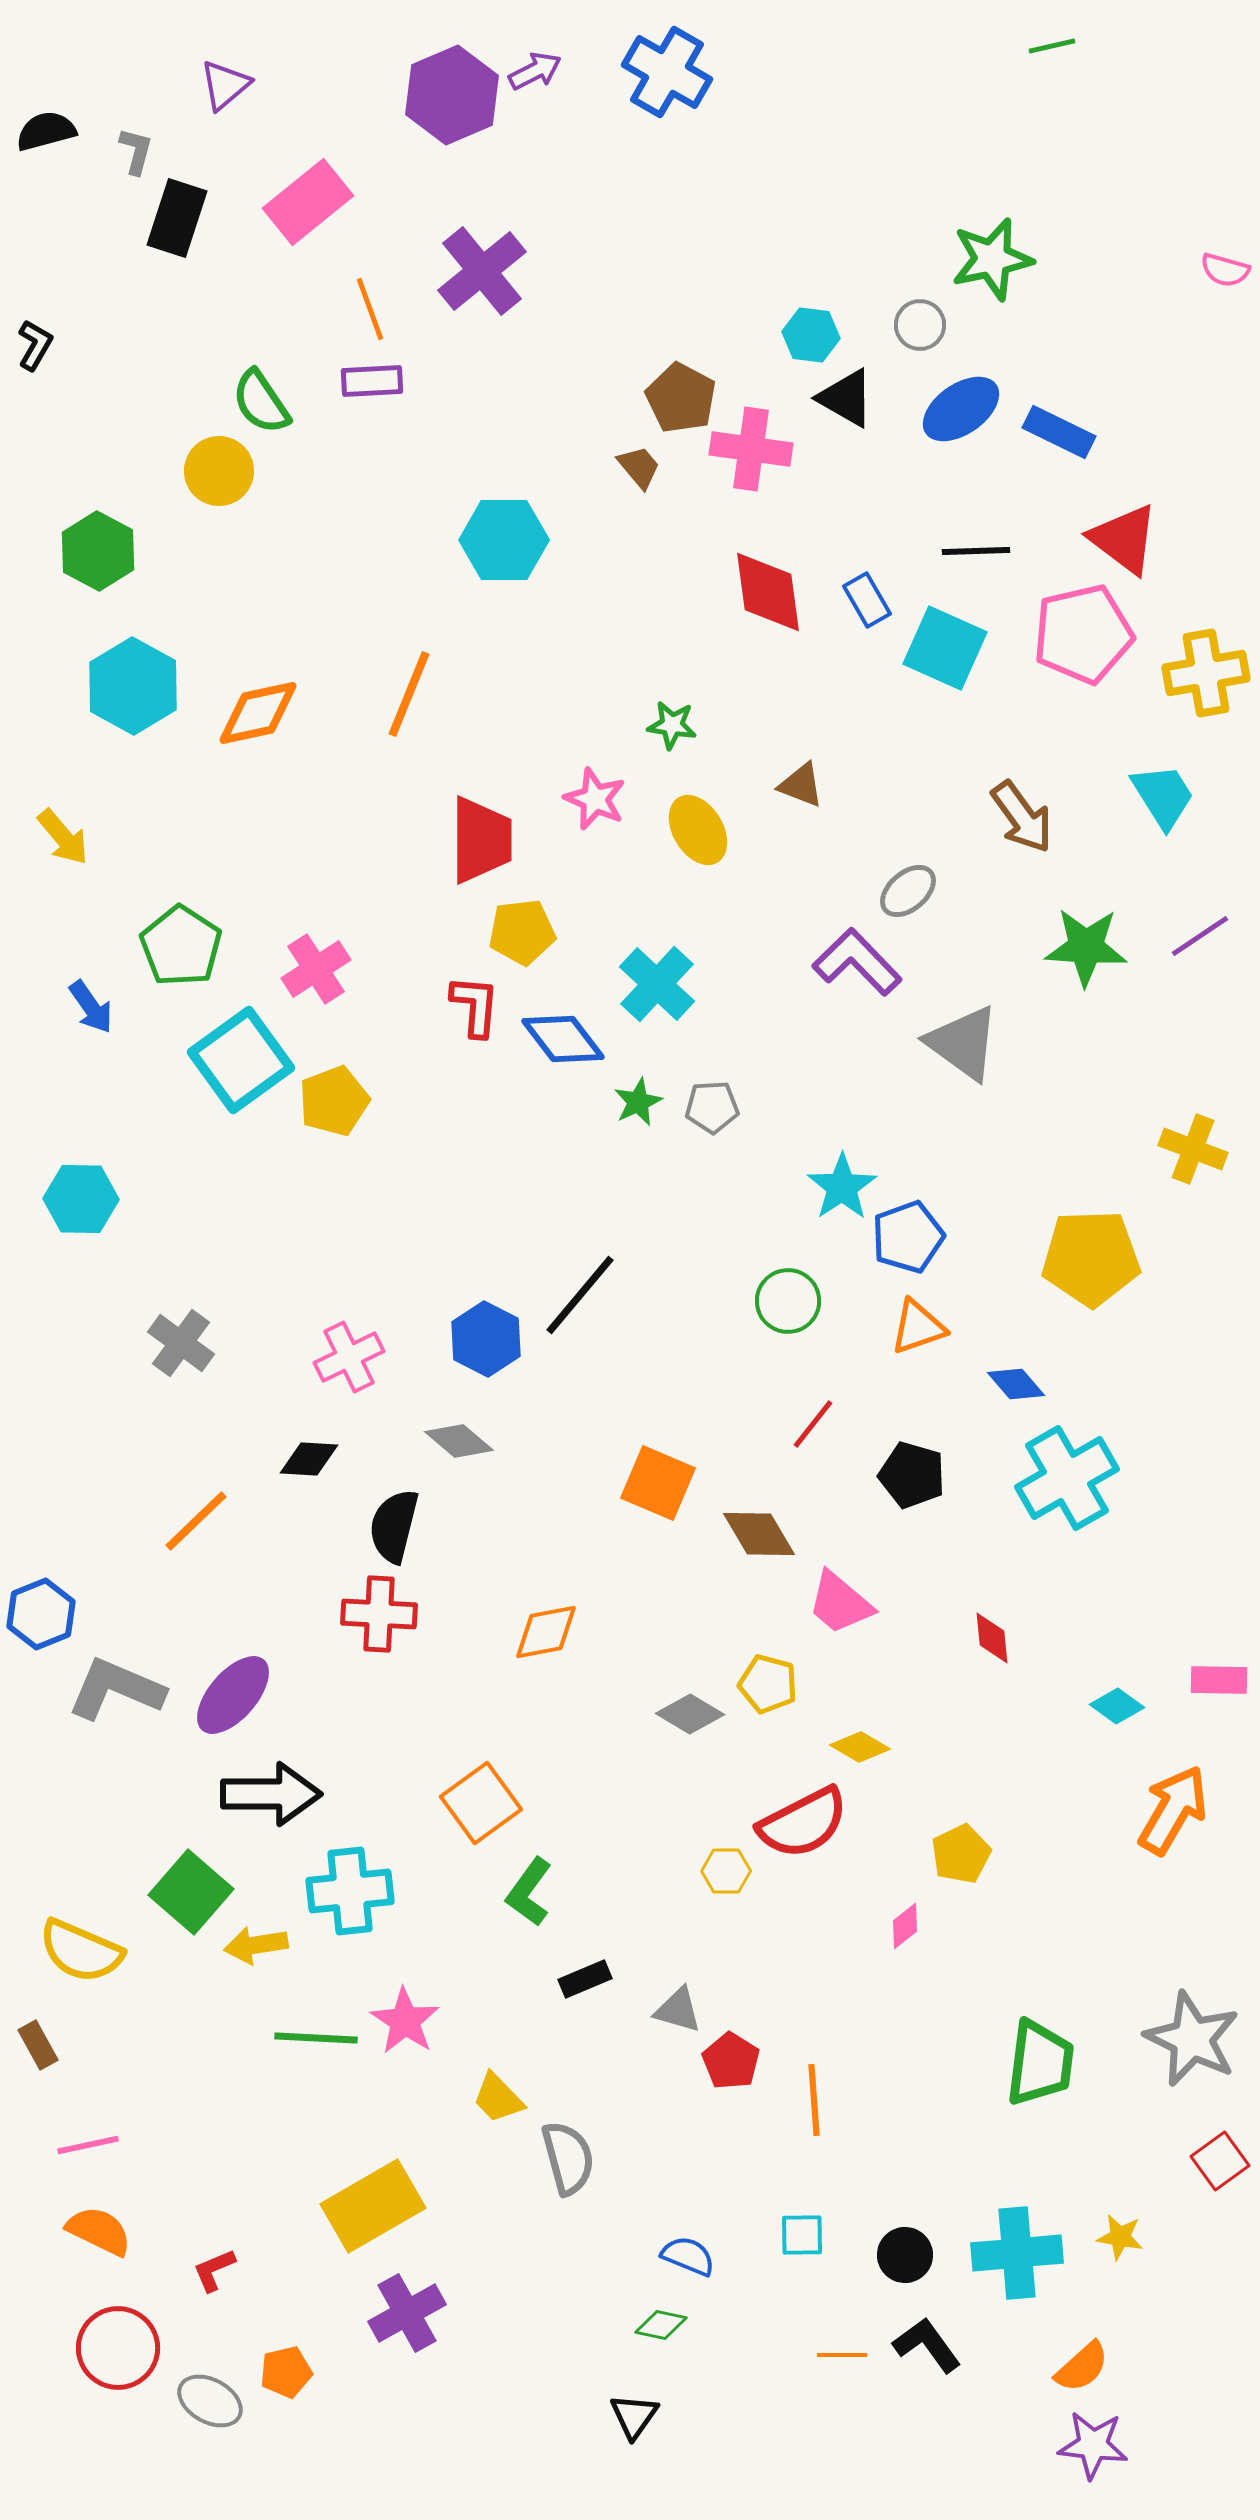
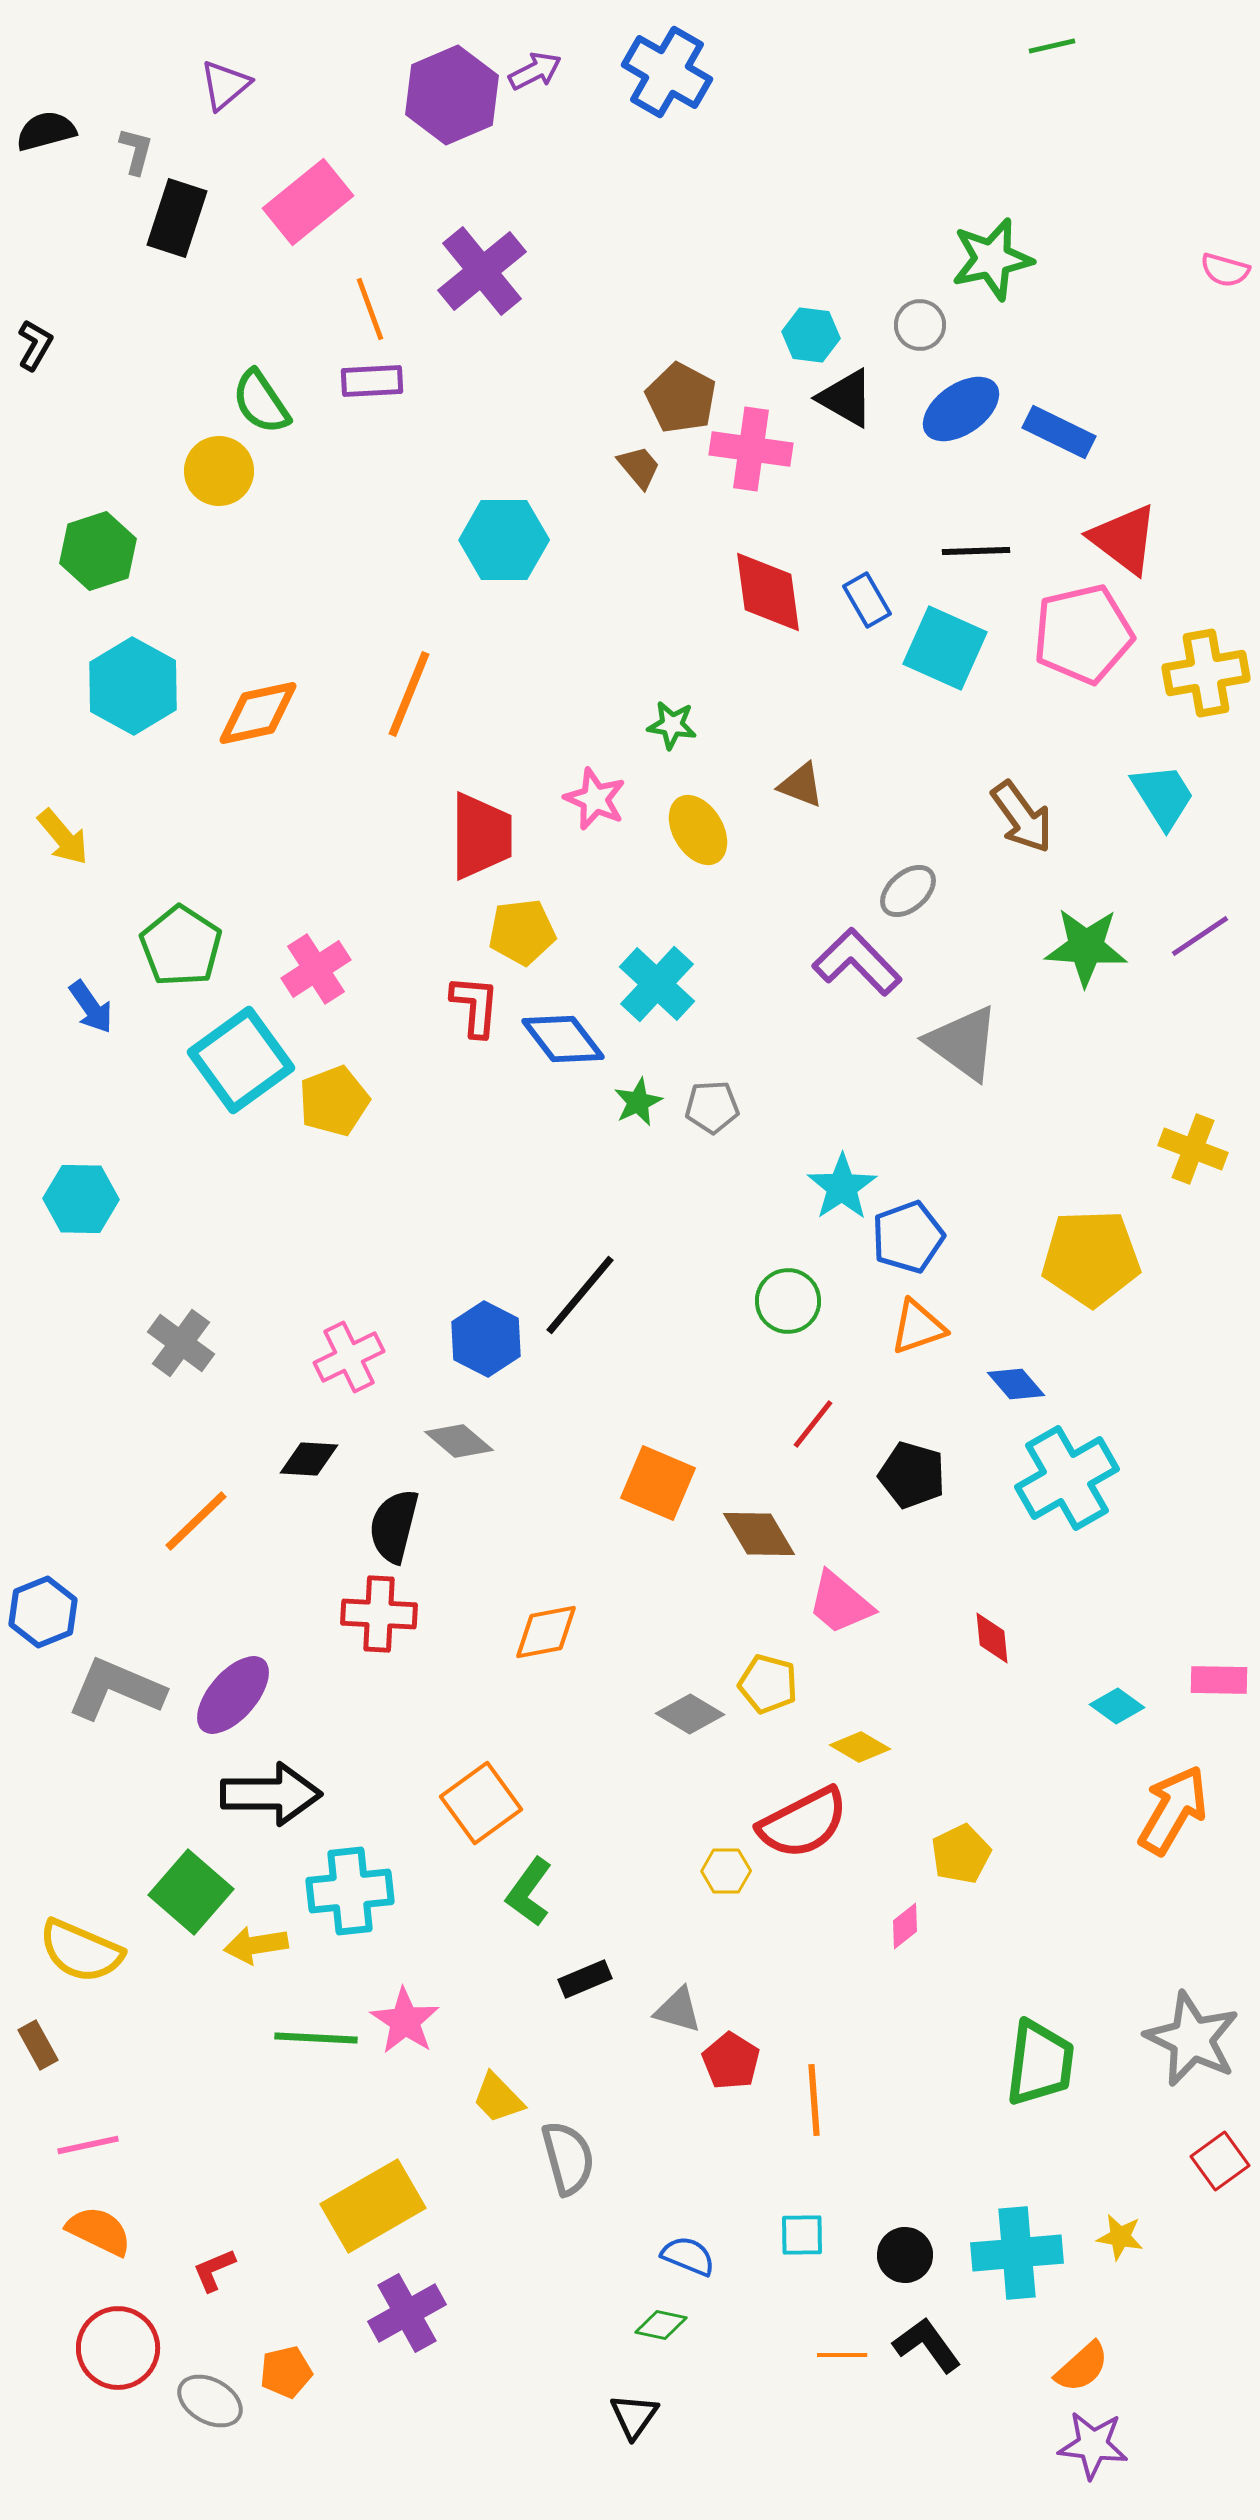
green hexagon at (98, 551): rotated 14 degrees clockwise
red trapezoid at (481, 840): moved 4 px up
blue hexagon at (41, 1614): moved 2 px right, 2 px up
